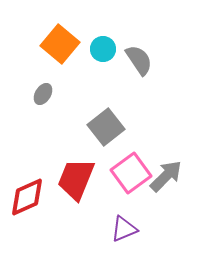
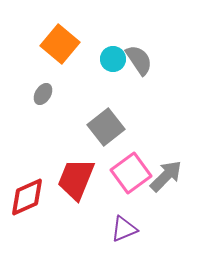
cyan circle: moved 10 px right, 10 px down
